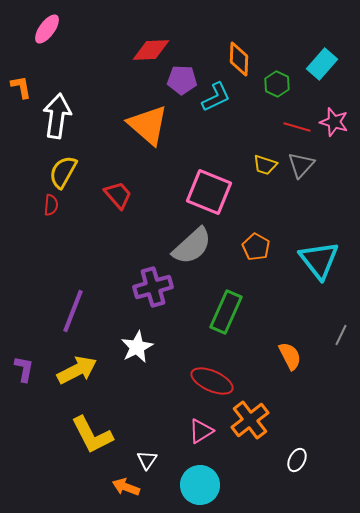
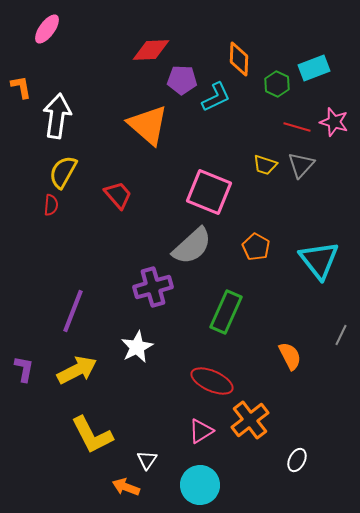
cyan rectangle: moved 8 px left, 4 px down; rotated 28 degrees clockwise
